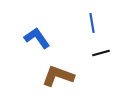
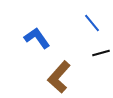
blue line: rotated 30 degrees counterclockwise
brown L-shape: moved 1 px right, 1 px down; rotated 68 degrees counterclockwise
